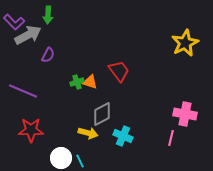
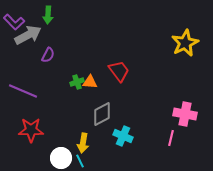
orange triangle: rotated 14 degrees counterclockwise
yellow arrow: moved 5 px left, 10 px down; rotated 84 degrees clockwise
